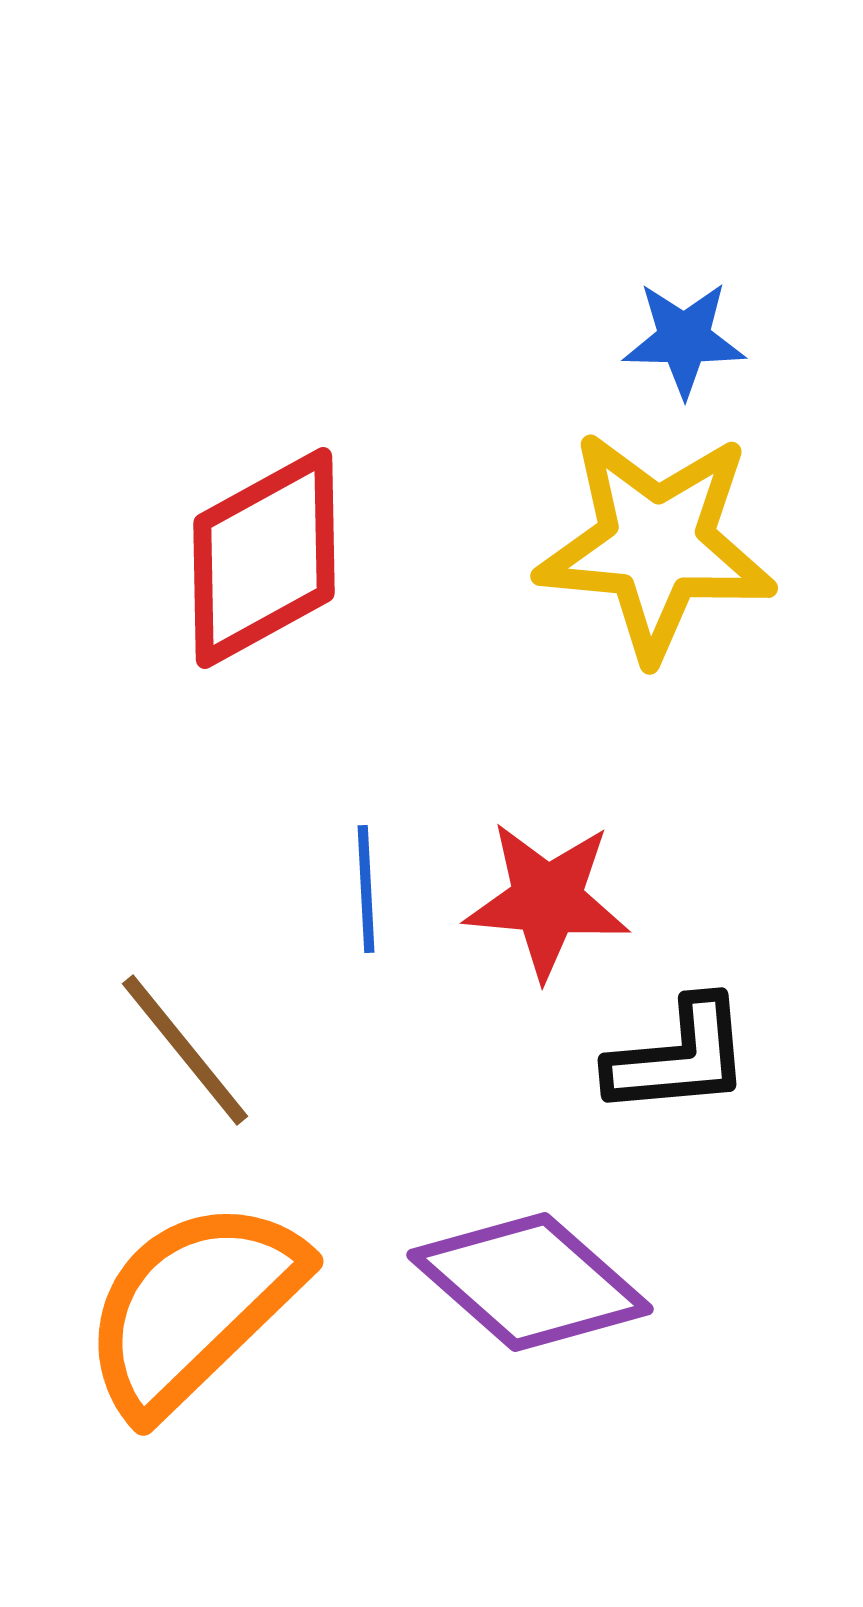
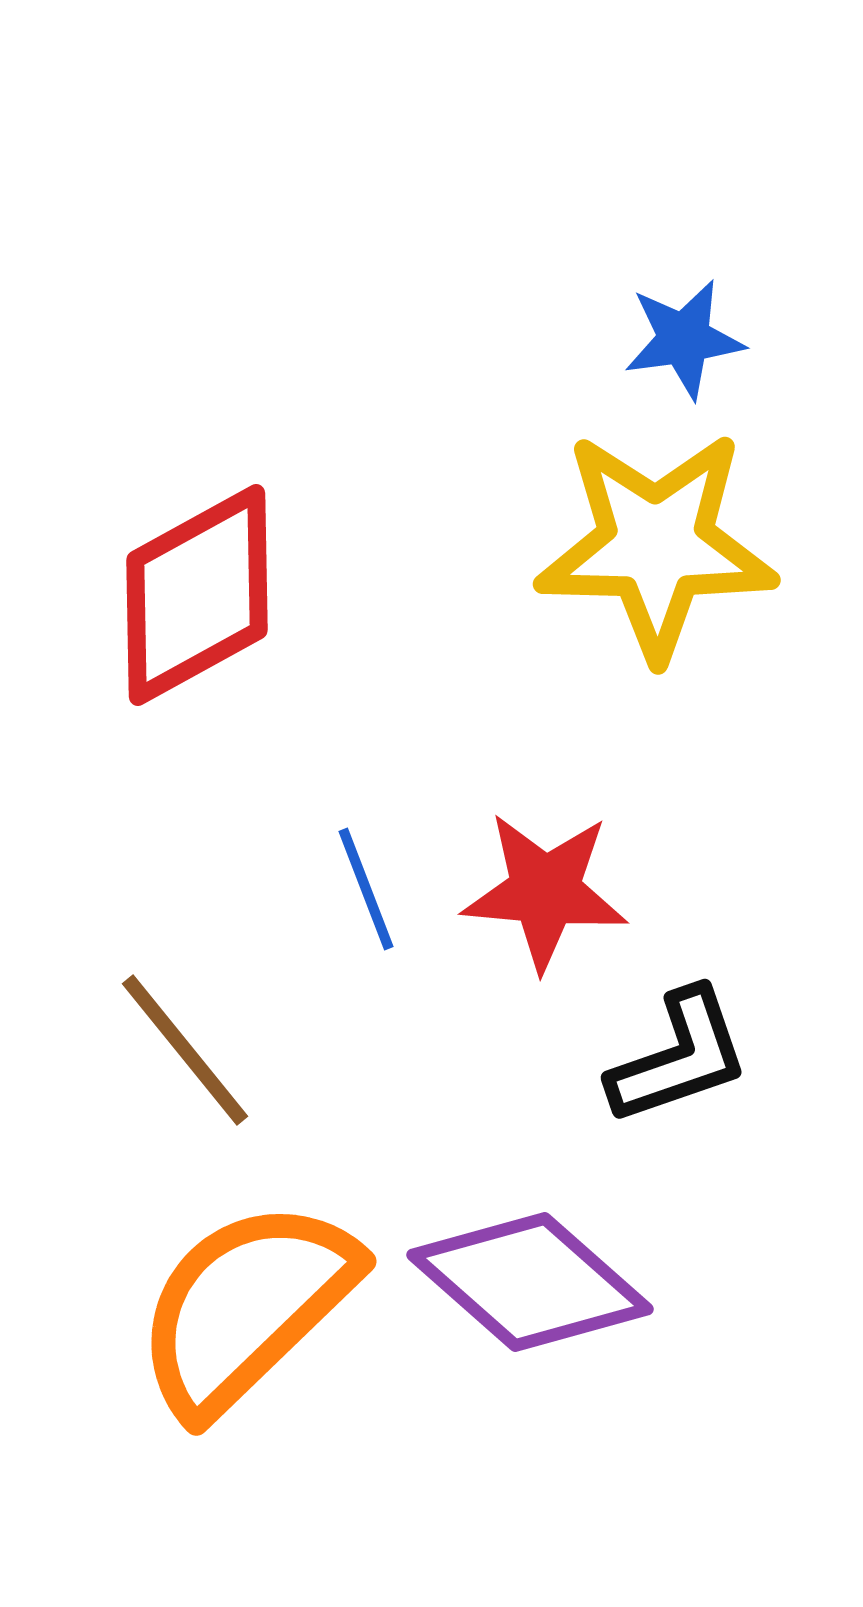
blue star: rotated 9 degrees counterclockwise
yellow star: rotated 4 degrees counterclockwise
red diamond: moved 67 px left, 37 px down
blue line: rotated 18 degrees counterclockwise
red star: moved 2 px left, 9 px up
black L-shape: rotated 14 degrees counterclockwise
orange semicircle: moved 53 px right
